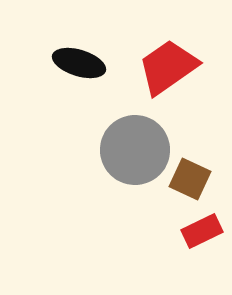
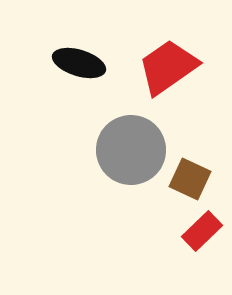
gray circle: moved 4 px left
red rectangle: rotated 18 degrees counterclockwise
